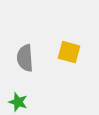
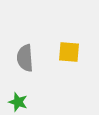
yellow square: rotated 10 degrees counterclockwise
